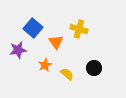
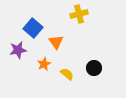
yellow cross: moved 15 px up; rotated 30 degrees counterclockwise
orange star: moved 1 px left, 1 px up
